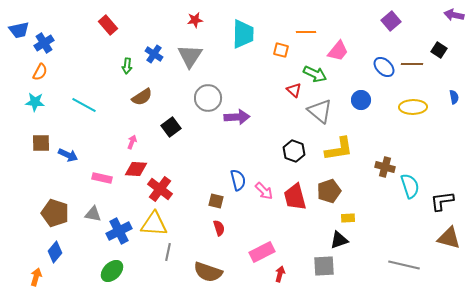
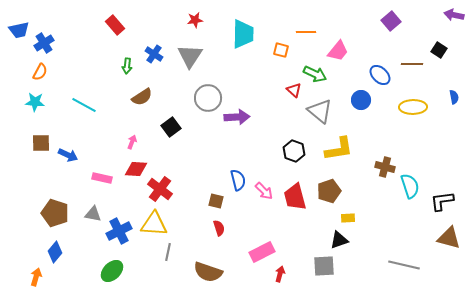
red rectangle at (108, 25): moved 7 px right
blue ellipse at (384, 67): moved 4 px left, 8 px down
